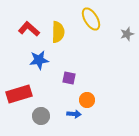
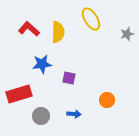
blue star: moved 3 px right, 4 px down
orange circle: moved 20 px right
